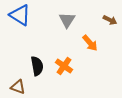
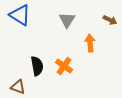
orange arrow: rotated 144 degrees counterclockwise
